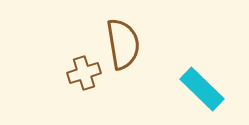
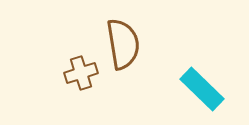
brown cross: moved 3 px left
